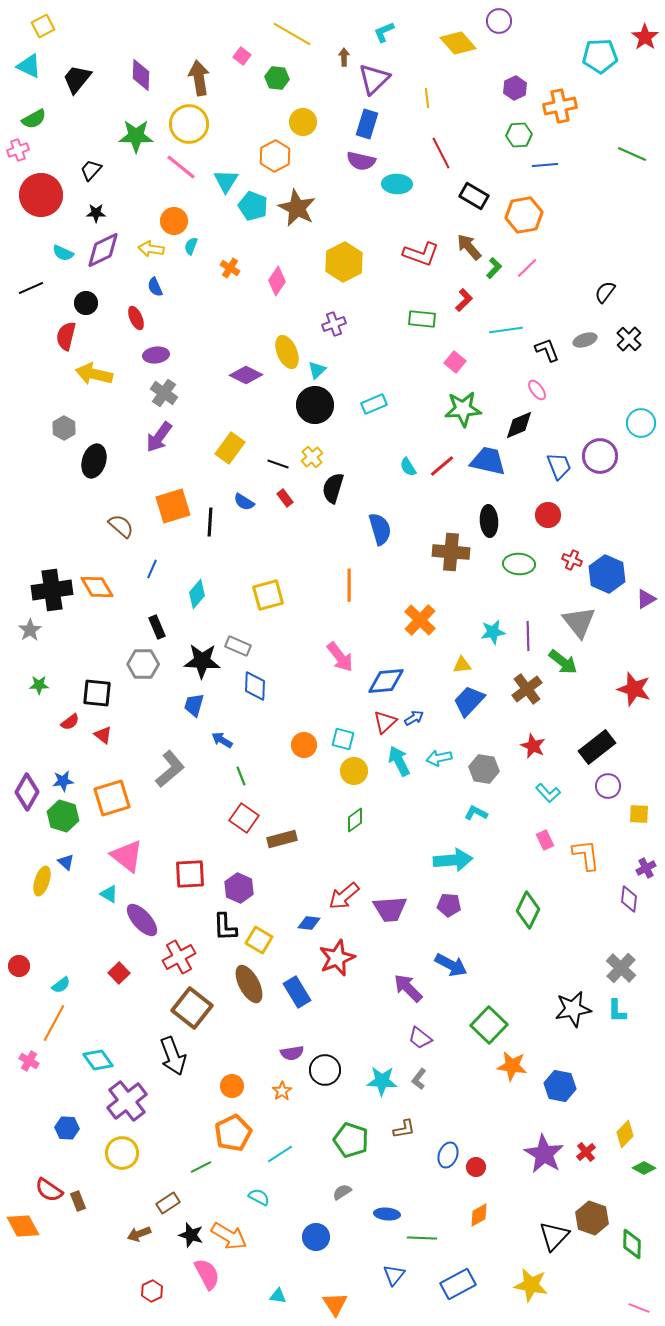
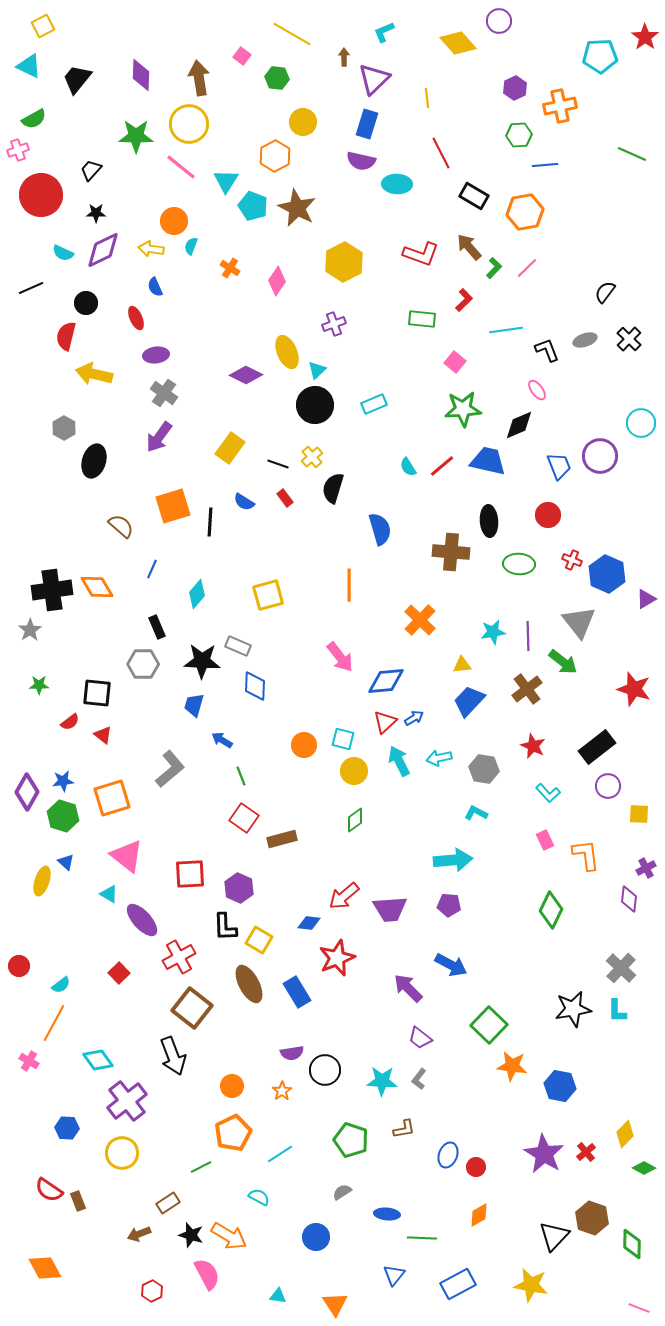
orange hexagon at (524, 215): moved 1 px right, 3 px up
green diamond at (528, 910): moved 23 px right
orange diamond at (23, 1226): moved 22 px right, 42 px down
